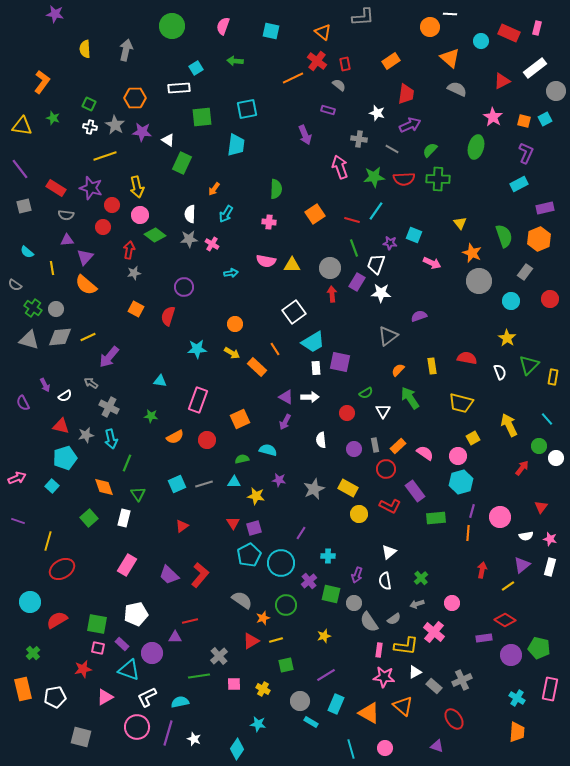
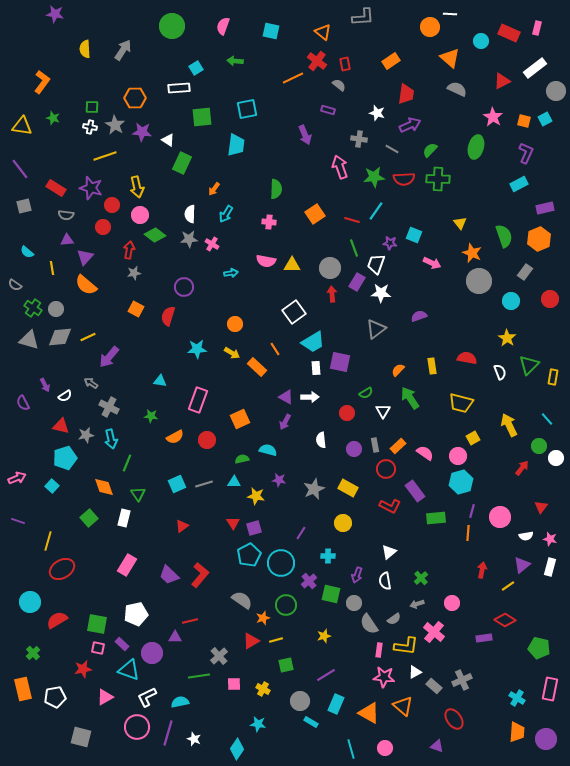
gray arrow at (126, 50): moved 3 px left; rotated 20 degrees clockwise
green square at (89, 104): moved 3 px right, 3 px down; rotated 24 degrees counterclockwise
gray triangle at (388, 336): moved 12 px left, 7 px up
yellow circle at (359, 514): moved 16 px left, 9 px down
gray semicircle at (369, 622): moved 2 px down
purple circle at (511, 655): moved 35 px right, 84 px down
